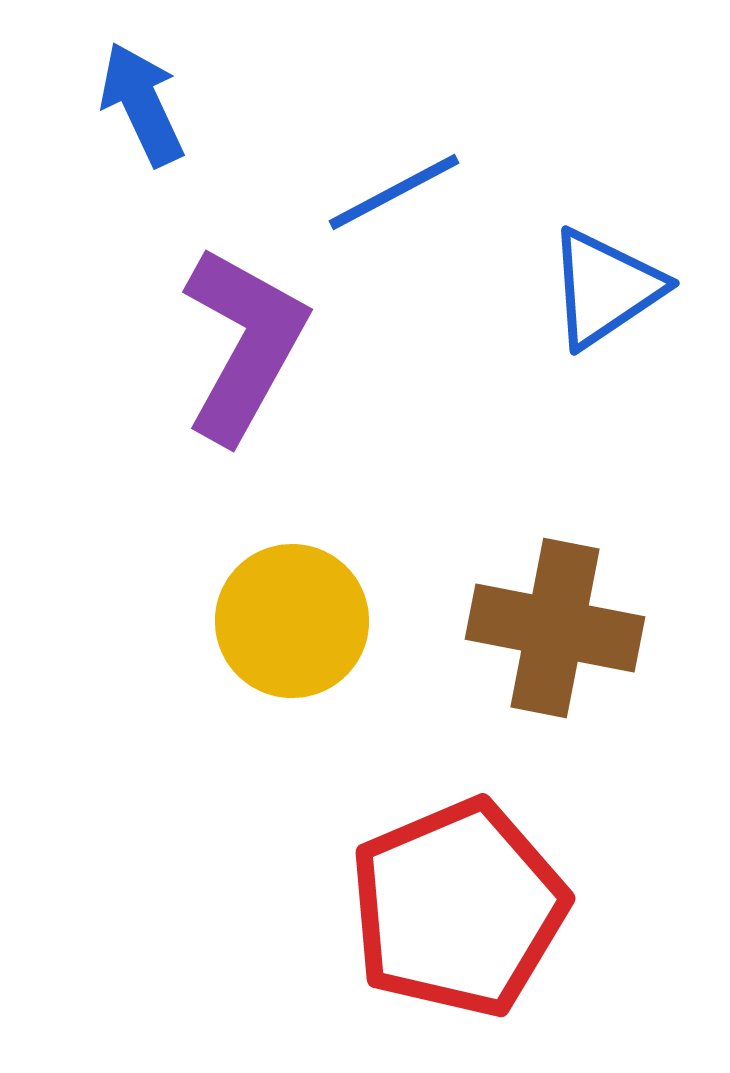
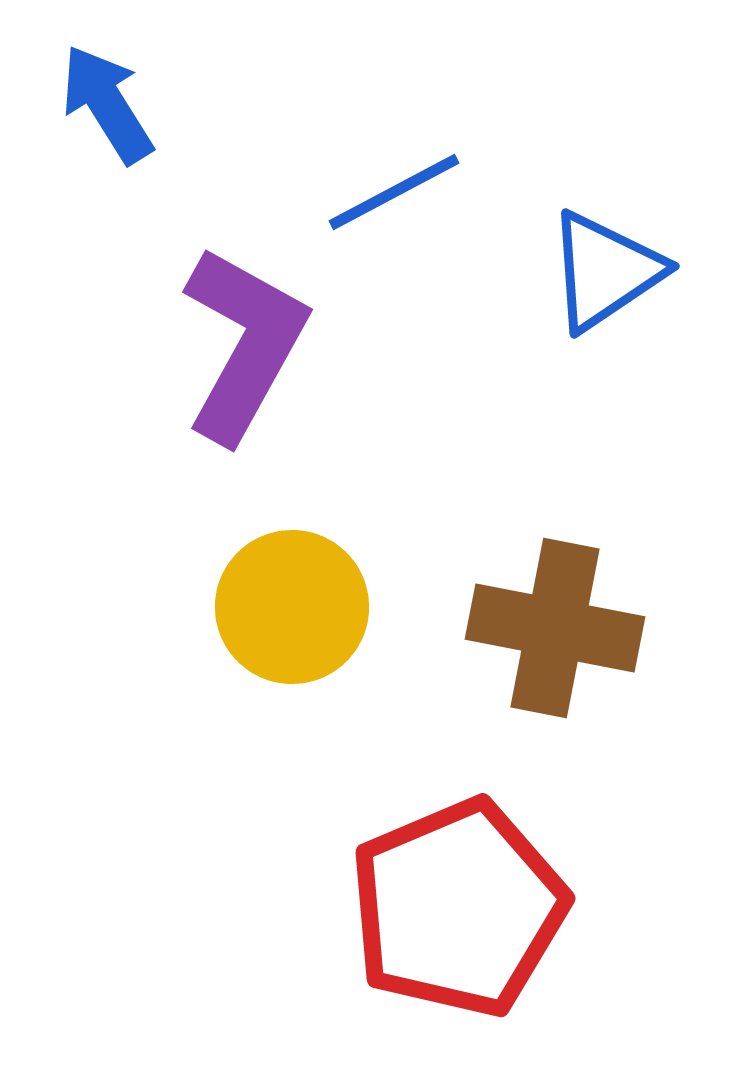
blue arrow: moved 35 px left; rotated 7 degrees counterclockwise
blue triangle: moved 17 px up
yellow circle: moved 14 px up
